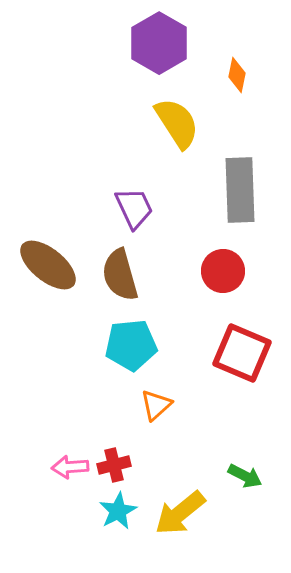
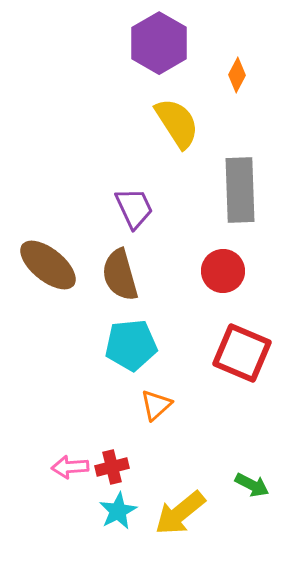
orange diamond: rotated 16 degrees clockwise
red cross: moved 2 px left, 2 px down
green arrow: moved 7 px right, 9 px down
